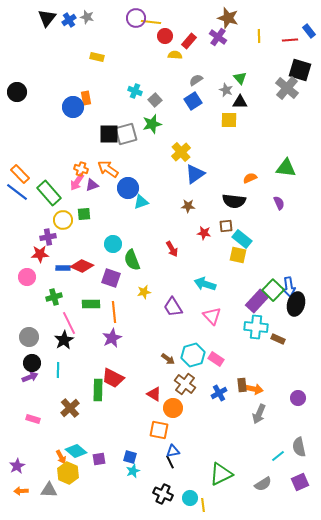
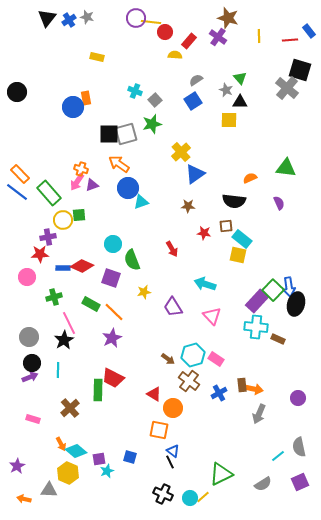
red circle at (165, 36): moved 4 px up
orange arrow at (108, 169): moved 11 px right, 5 px up
green square at (84, 214): moved 5 px left, 1 px down
green rectangle at (91, 304): rotated 30 degrees clockwise
orange line at (114, 312): rotated 40 degrees counterclockwise
brown cross at (185, 384): moved 4 px right, 3 px up
blue triangle at (173, 451): rotated 48 degrees clockwise
orange arrow at (61, 457): moved 13 px up
cyan star at (133, 471): moved 26 px left
orange arrow at (21, 491): moved 3 px right, 8 px down; rotated 16 degrees clockwise
yellow line at (203, 505): moved 8 px up; rotated 56 degrees clockwise
